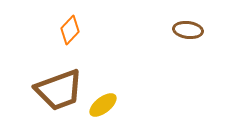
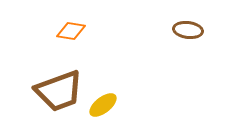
orange diamond: moved 1 px right, 1 px down; rotated 56 degrees clockwise
brown trapezoid: moved 1 px down
